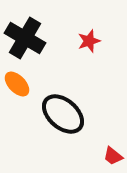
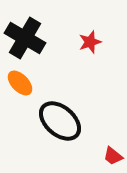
red star: moved 1 px right, 1 px down
orange ellipse: moved 3 px right, 1 px up
black ellipse: moved 3 px left, 7 px down
